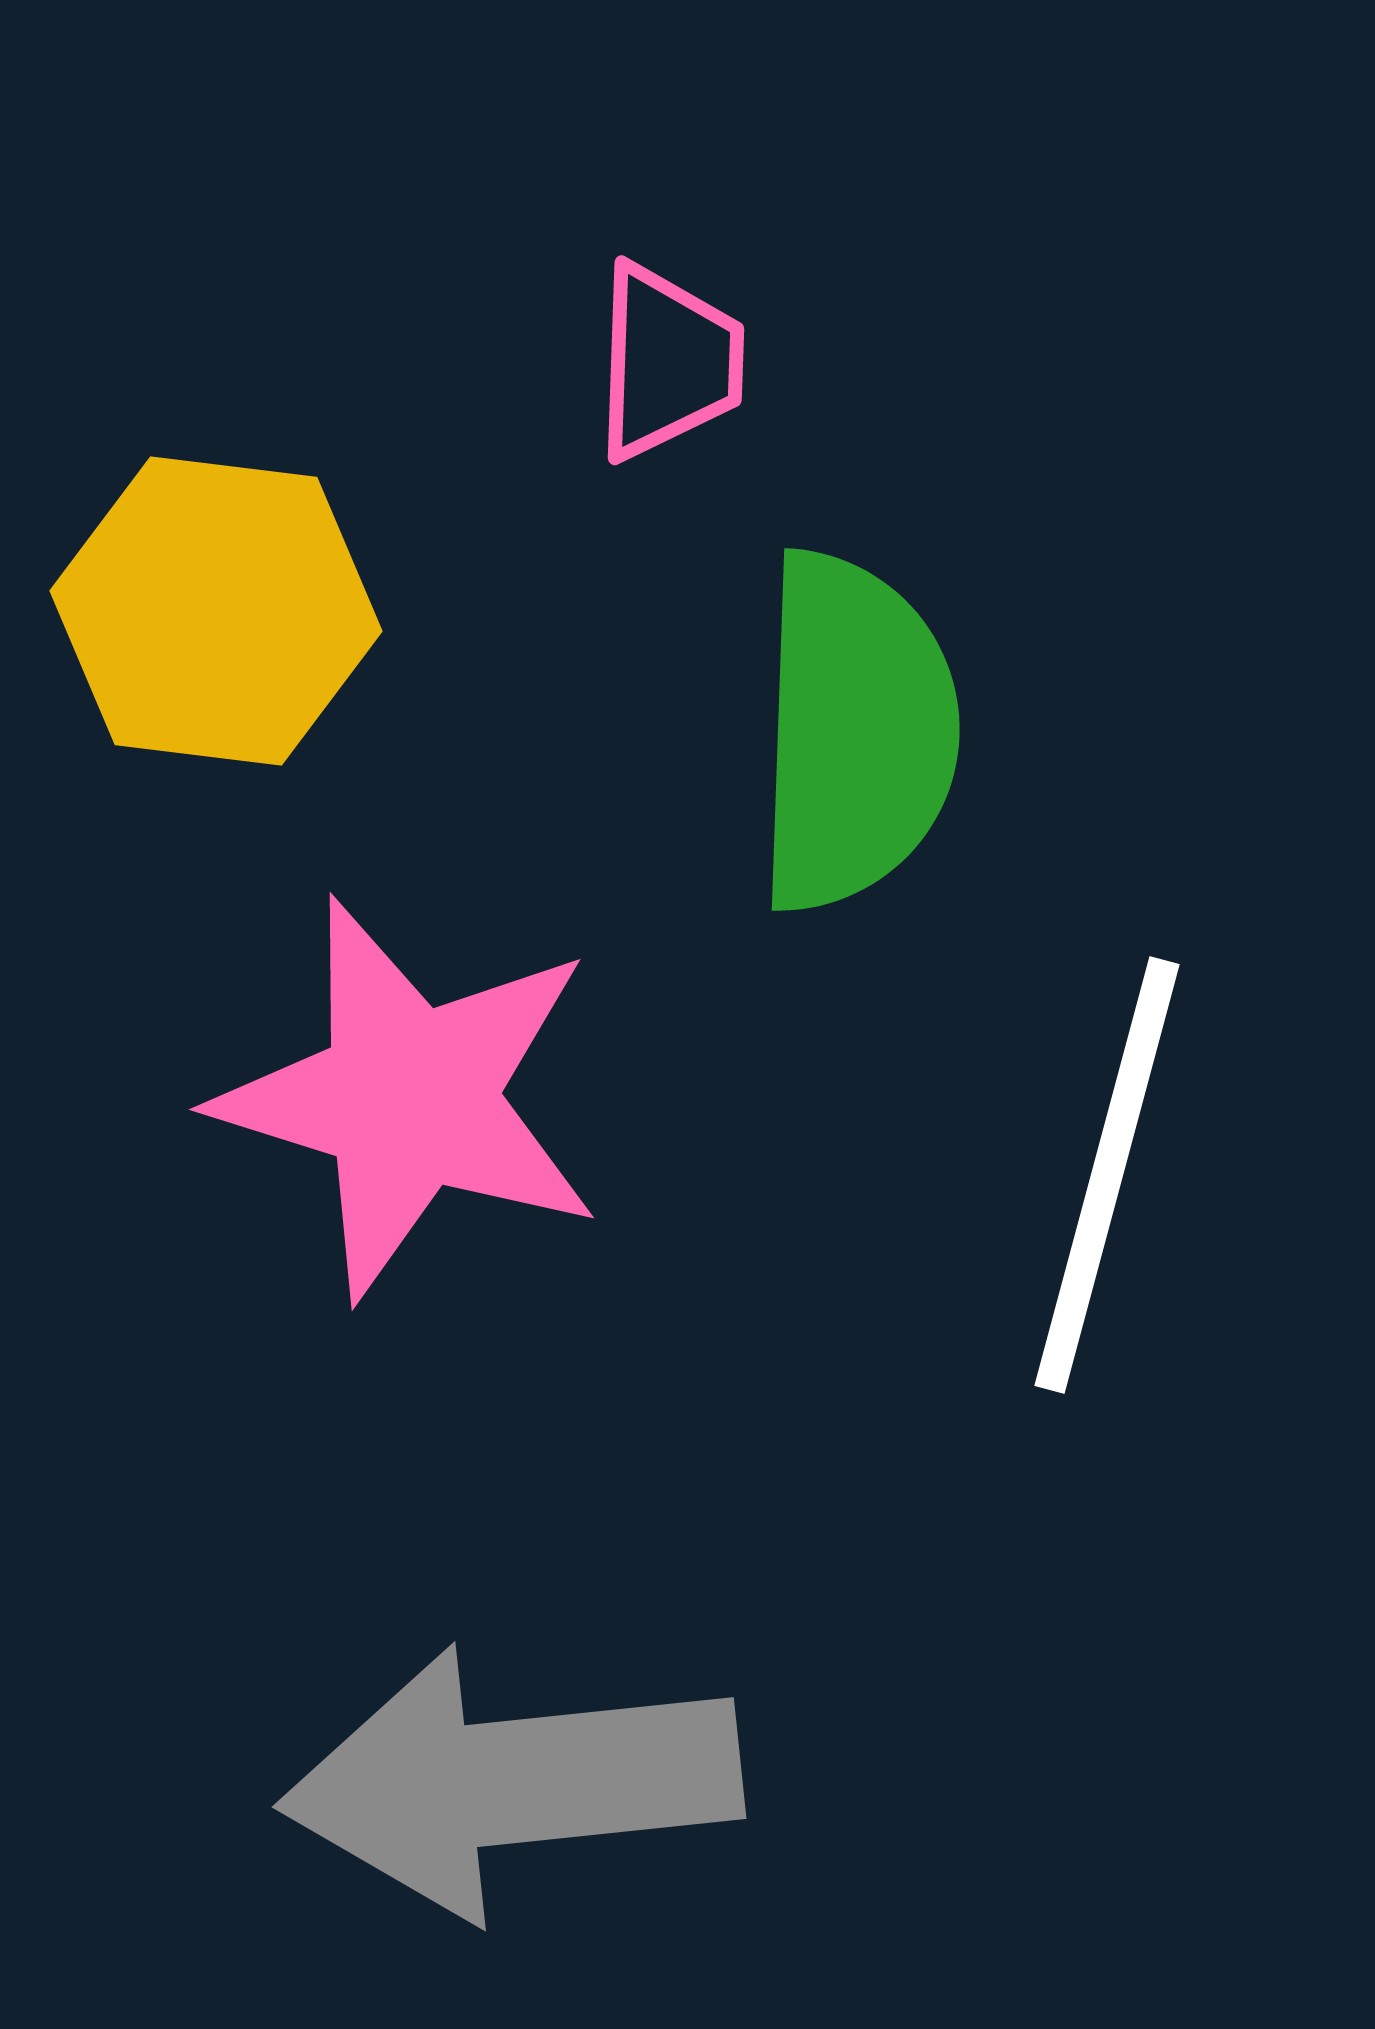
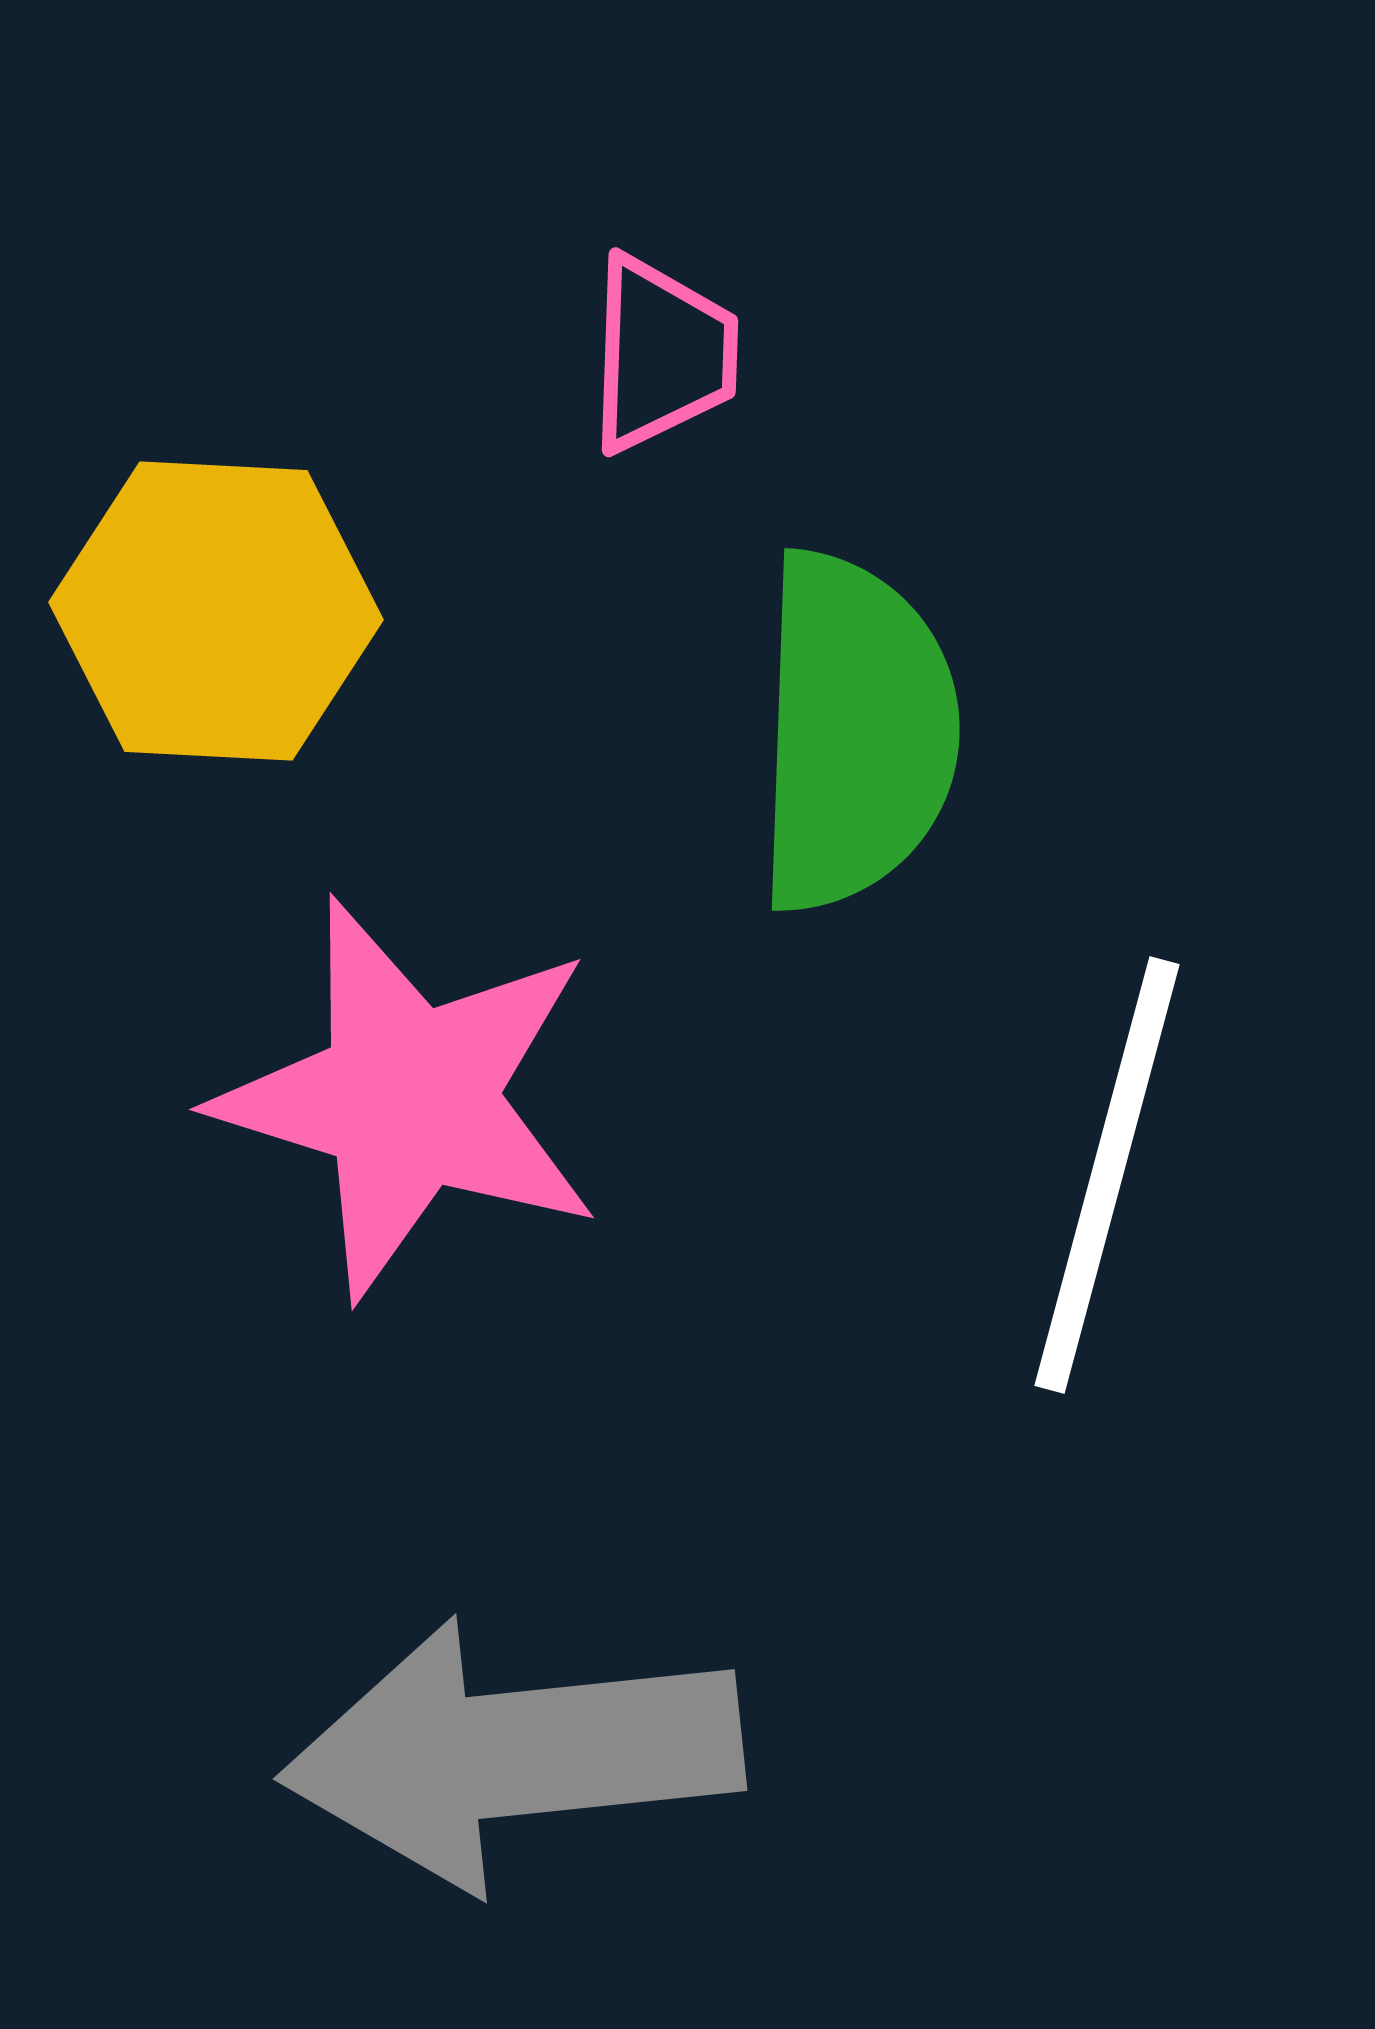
pink trapezoid: moved 6 px left, 8 px up
yellow hexagon: rotated 4 degrees counterclockwise
gray arrow: moved 1 px right, 28 px up
